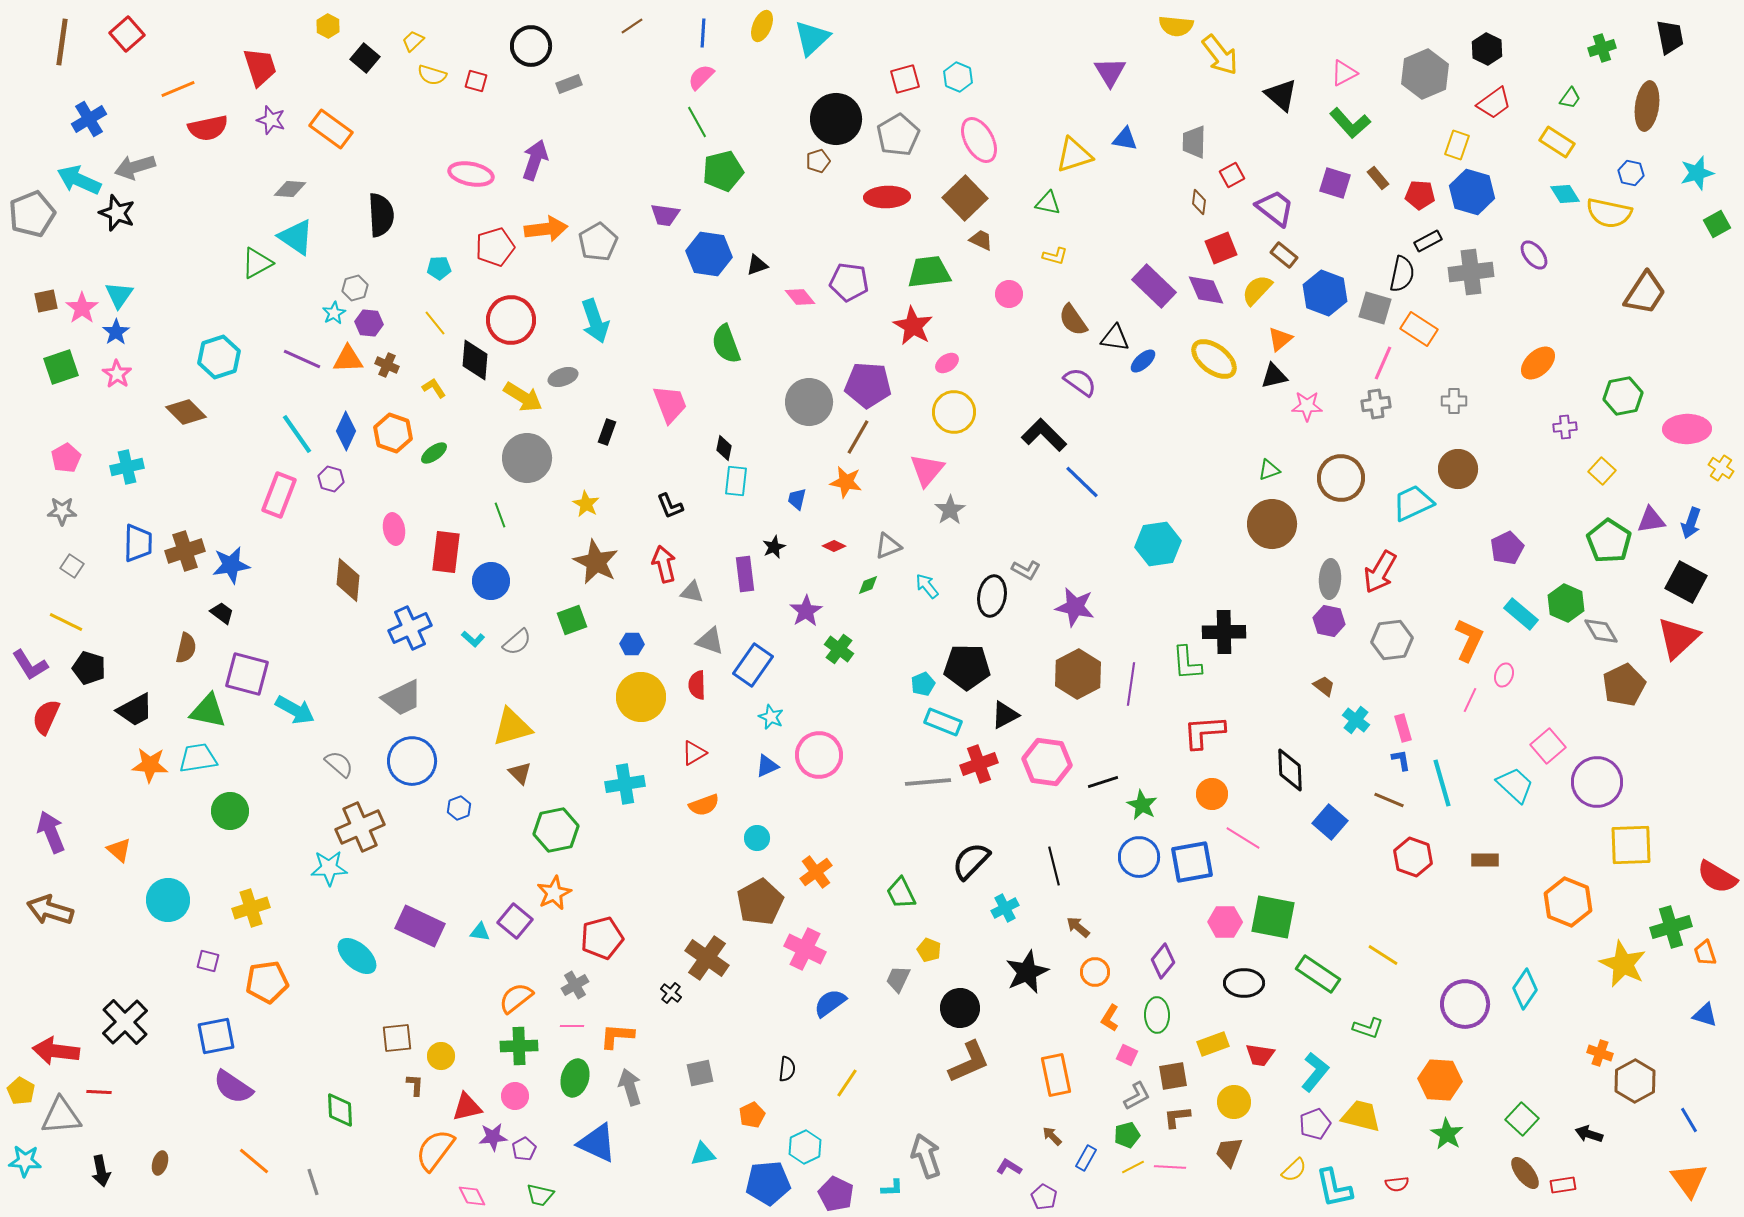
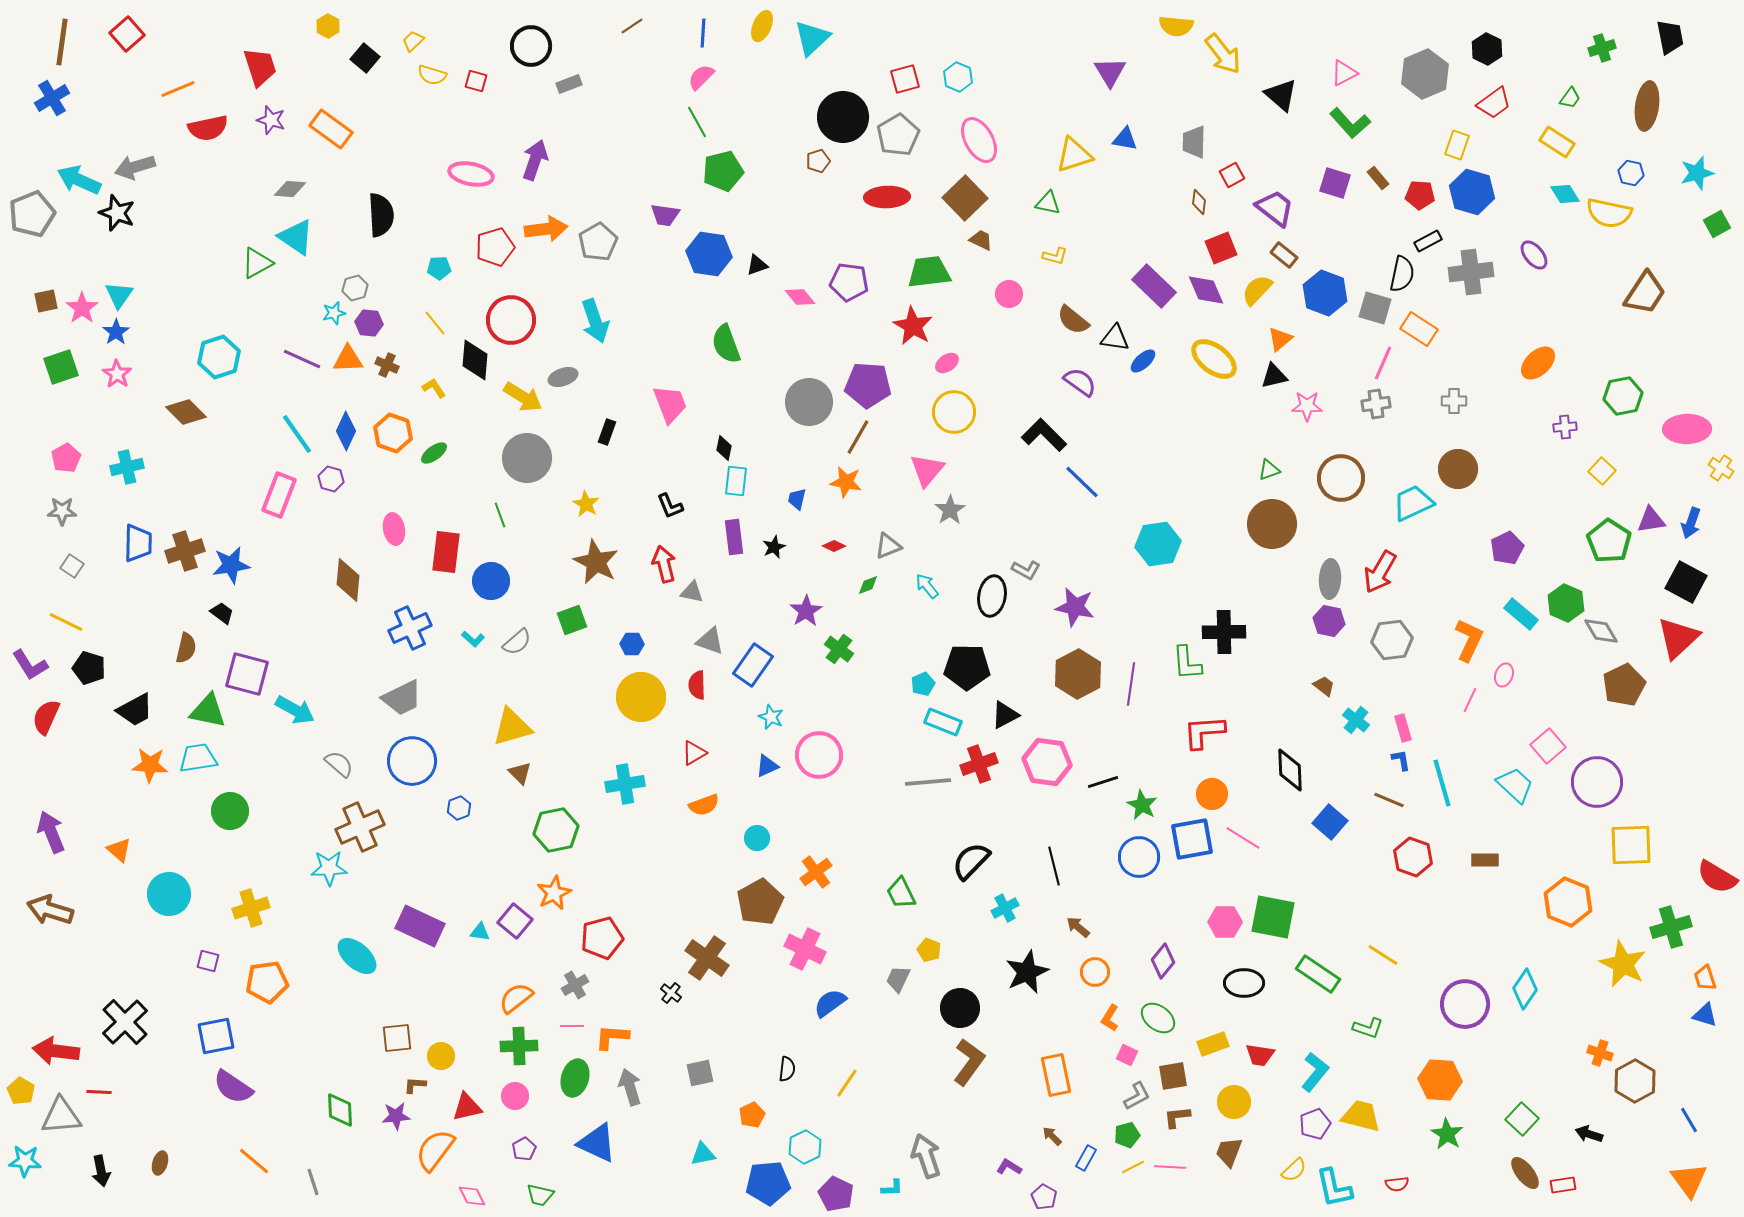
yellow arrow at (1220, 55): moved 3 px right, 1 px up
blue cross at (89, 119): moved 37 px left, 21 px up
black circle at (836, 119): moved 7 px right, 2 px up
cyan star at (334, 313): rotated 15 degrees clockwise
brown semicircle at (1073, 320): rotated 16 degrees counterclockwise
purple rectangle at (745, 574): moved 11 px left, 37 px up
blue square at (1192, 862): moved 23 px up
cyan circle at (168, 900): moved 1 px right, 6 px up
orange trapezoid at (1705, 953): moved 25 px down
green ellipse at (1157, 1015): moved 1 px right, 3 px down; rotated 52 degrees counterclockwise
orange L-shape at (617, 1036): moved 5 px left, 1 px down
brown L-shape at (969, 1062): rotated 30 degrees counterclockwise
brown L-shape at (415, 1085): rotated 90 degrees counterclockwise
purple star at (493, 1137): moved 97 px left, 21 px up
